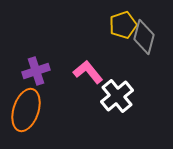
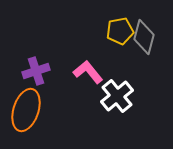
yellow pentagon: moved 3 px left, 6 px down; rotated 8 degrees clockwise
